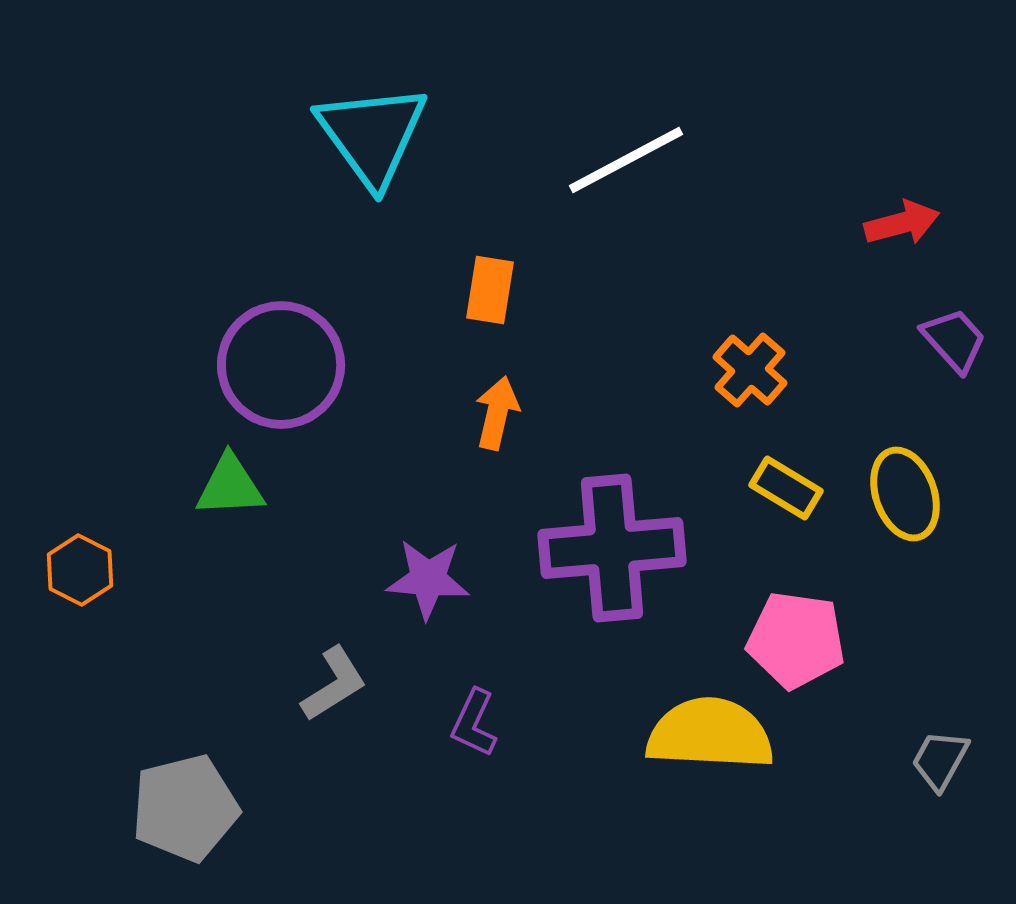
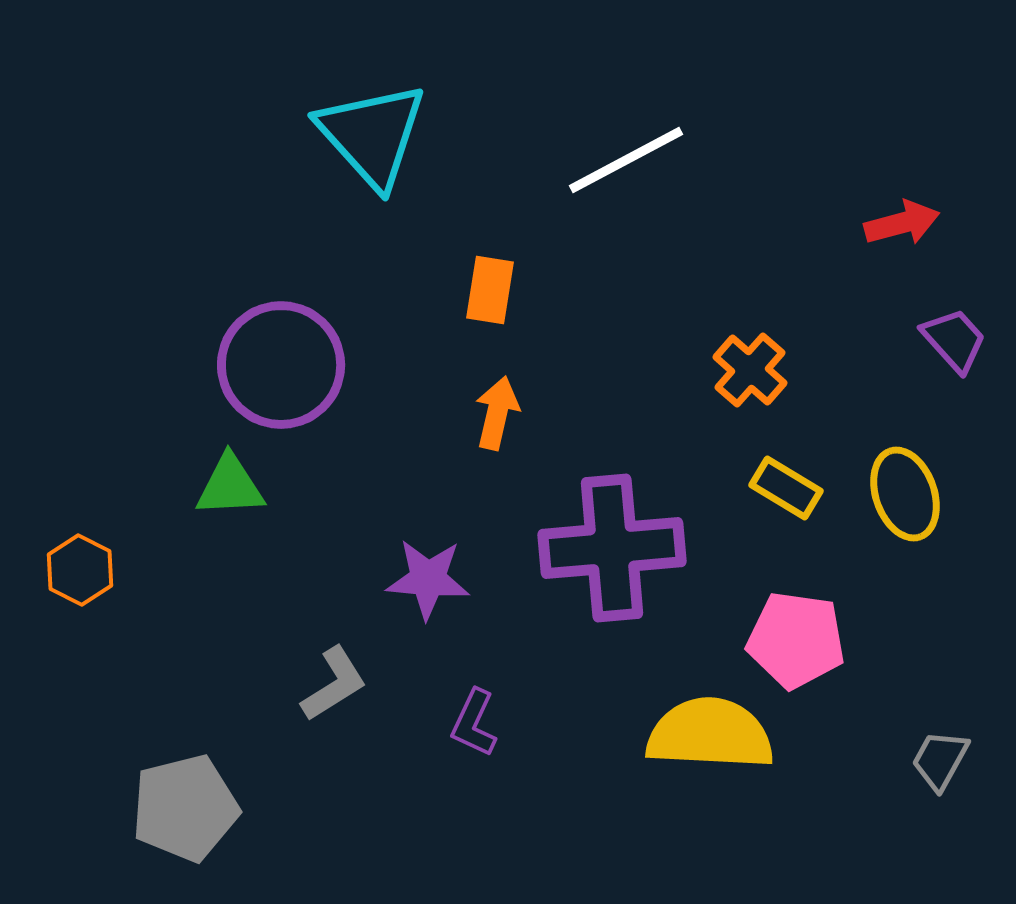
cyan triangle: rotated 6 degrees counterclockwise
